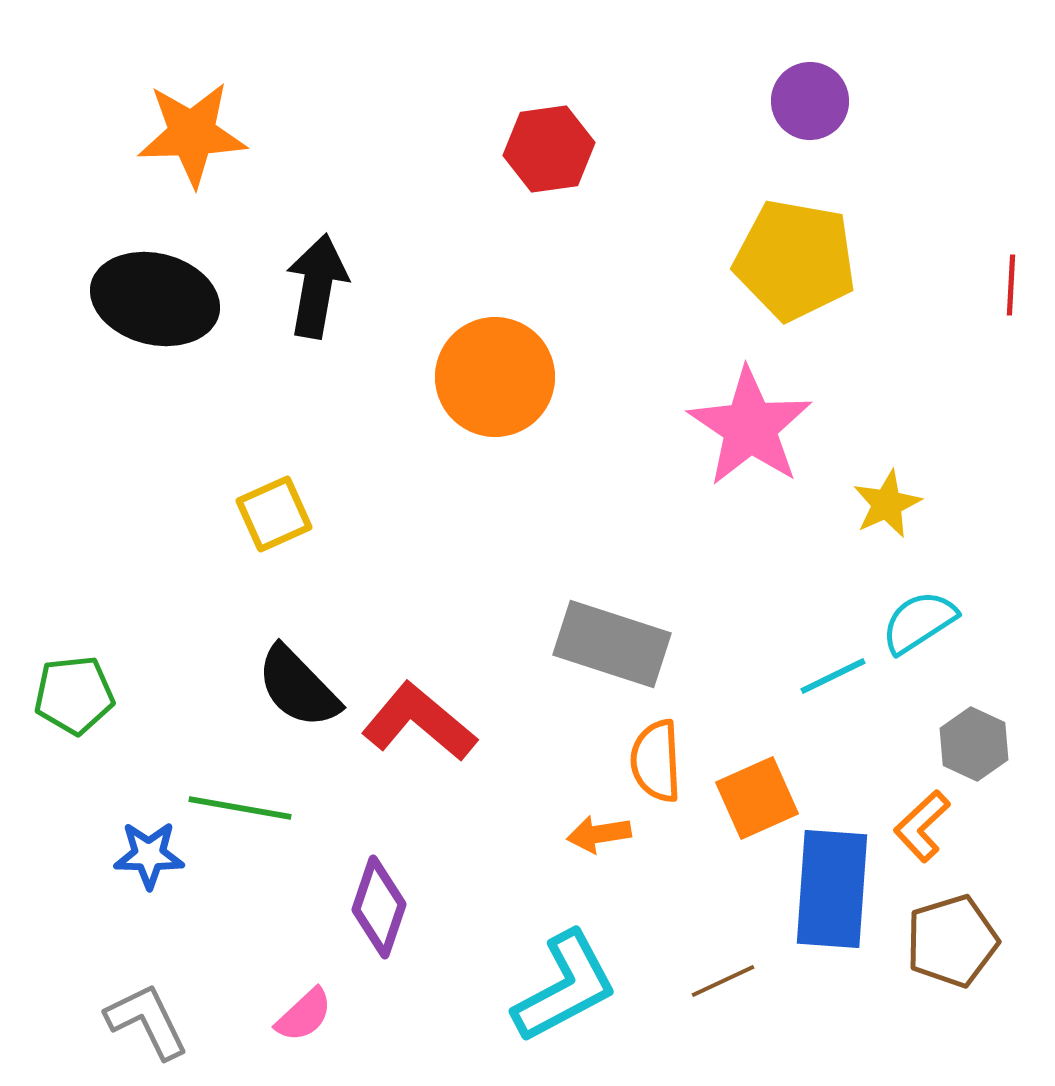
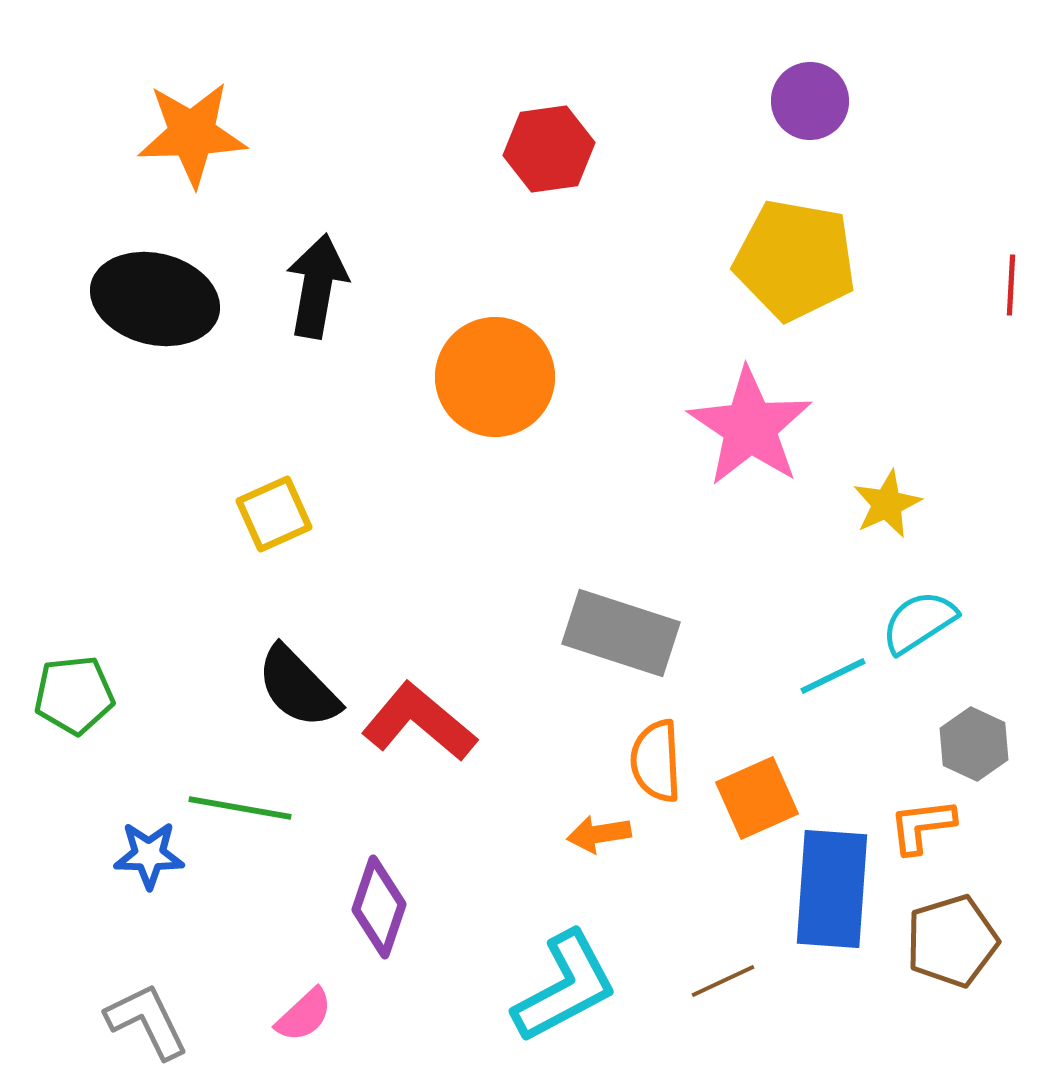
gray rectangle: moved 9 px right, 11 px up
orange L-shape: rotated 36 degrees clockwise
